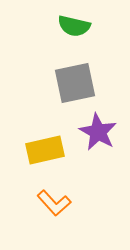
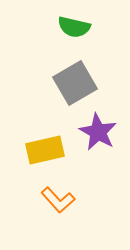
green semicircle: moved 1 px down
gray square: rotated 18 degrees counterclockwise
orange L-shape: moved 4 px right, 3 px up
